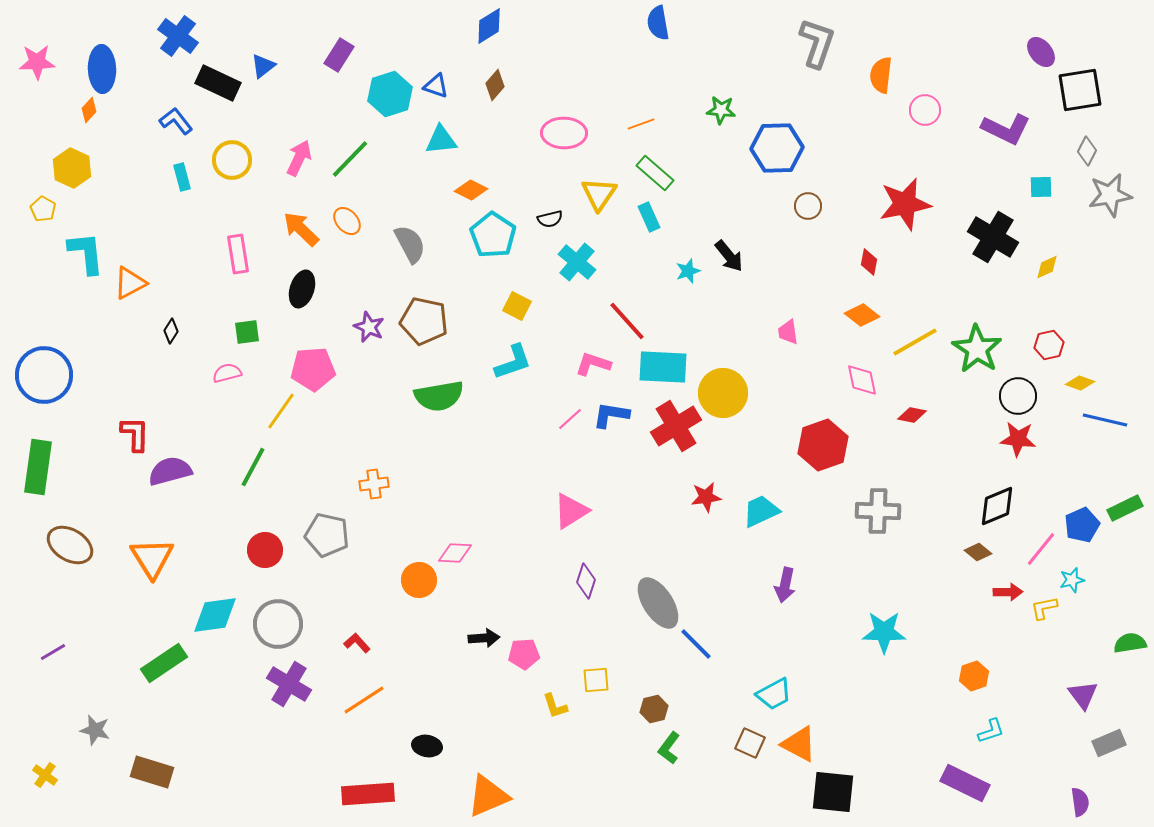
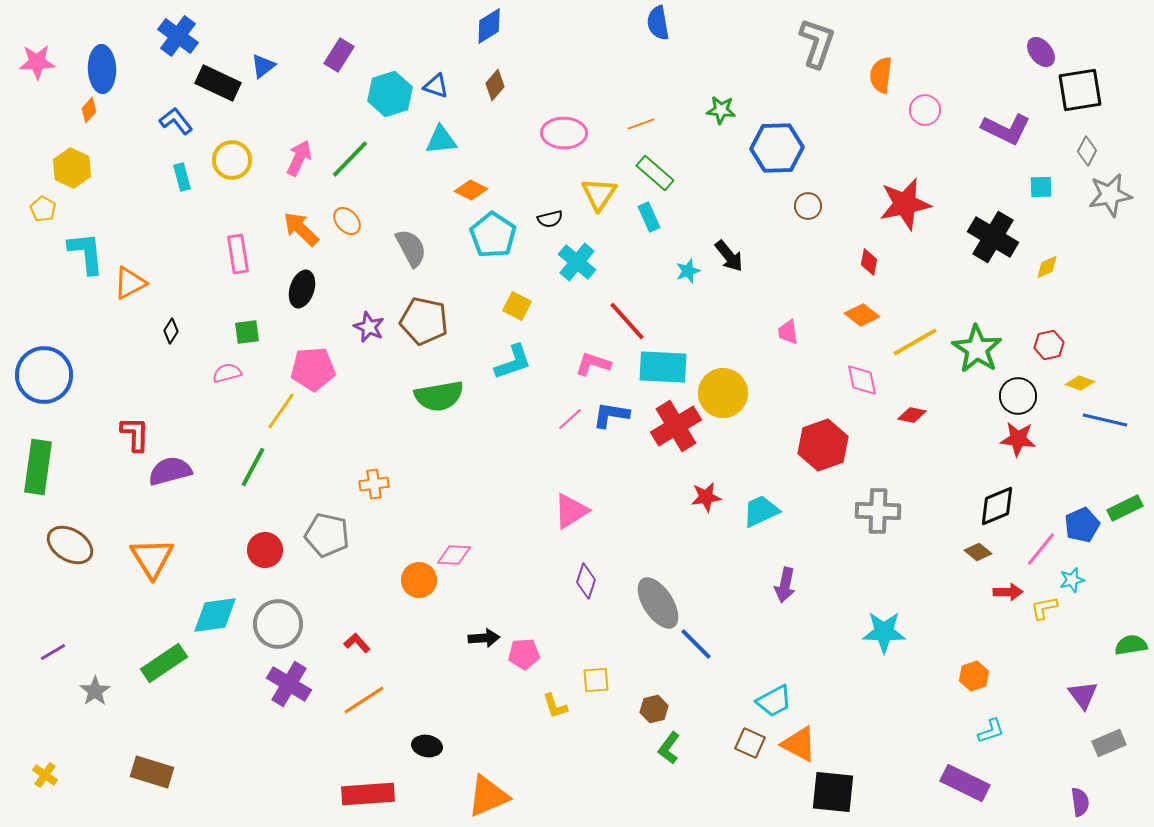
gray semicircle at (410, 244): moved 1 px right, 4 px down
pink diamond at (455, 553): moved 1 px left, 2 px down
green semicircle at (1130, 643): moved 1 px right, 2 px down
cyan trapezoid at (774, 694): moved 7 px down
gray star at (95, 730): moved 39 px up; rotated 24 degrees clockwise
